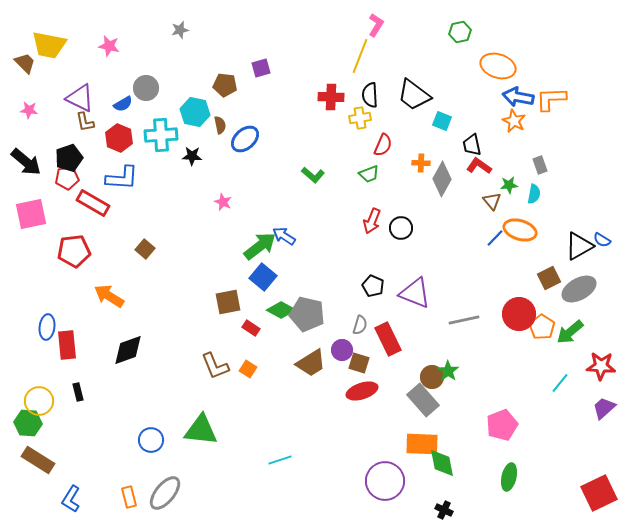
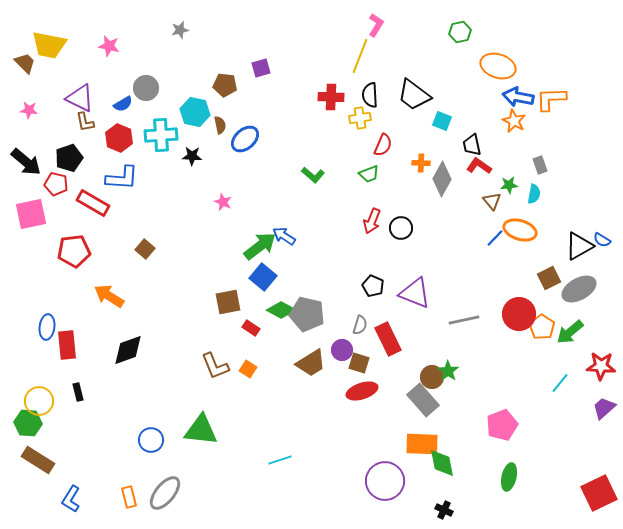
red pentagon at (67, 178): moved 11 px left, 6 px down; rotated 20 degrees clockwise
